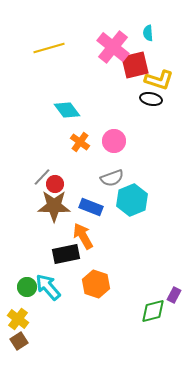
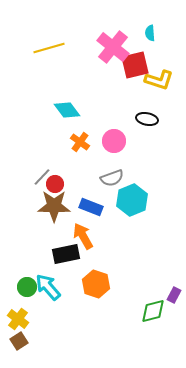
cyan semicircle: moved 2 px right
black ellipse: moved 4 px left, 20 px down
